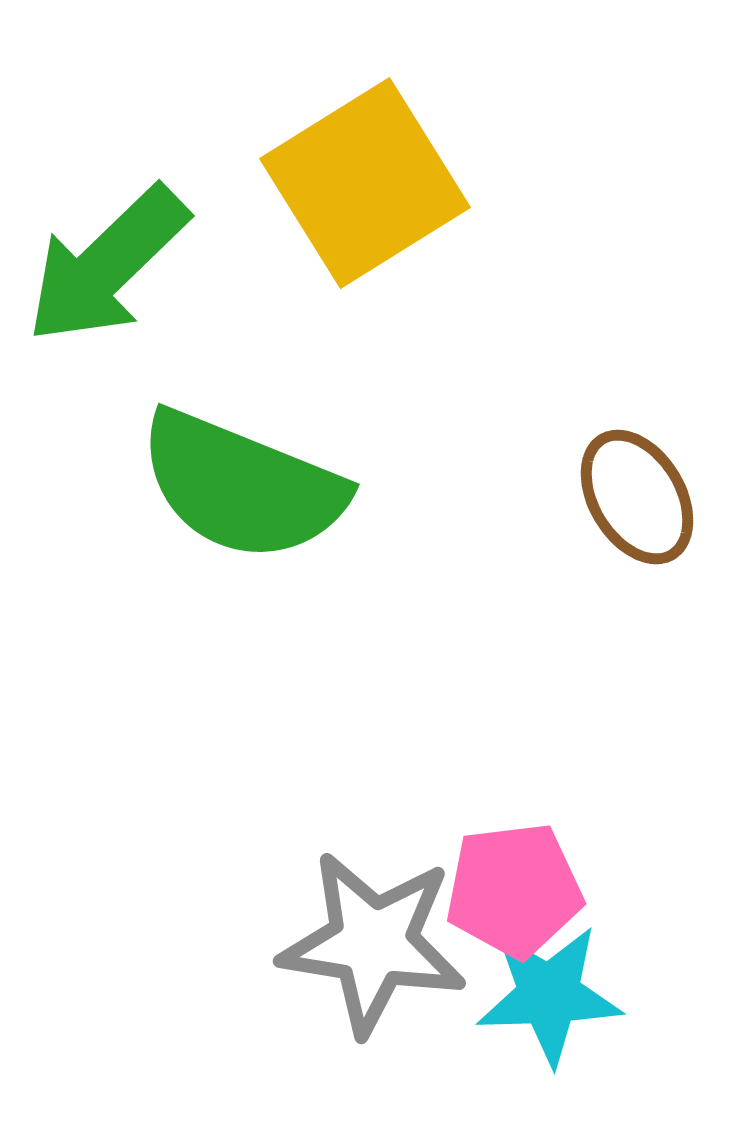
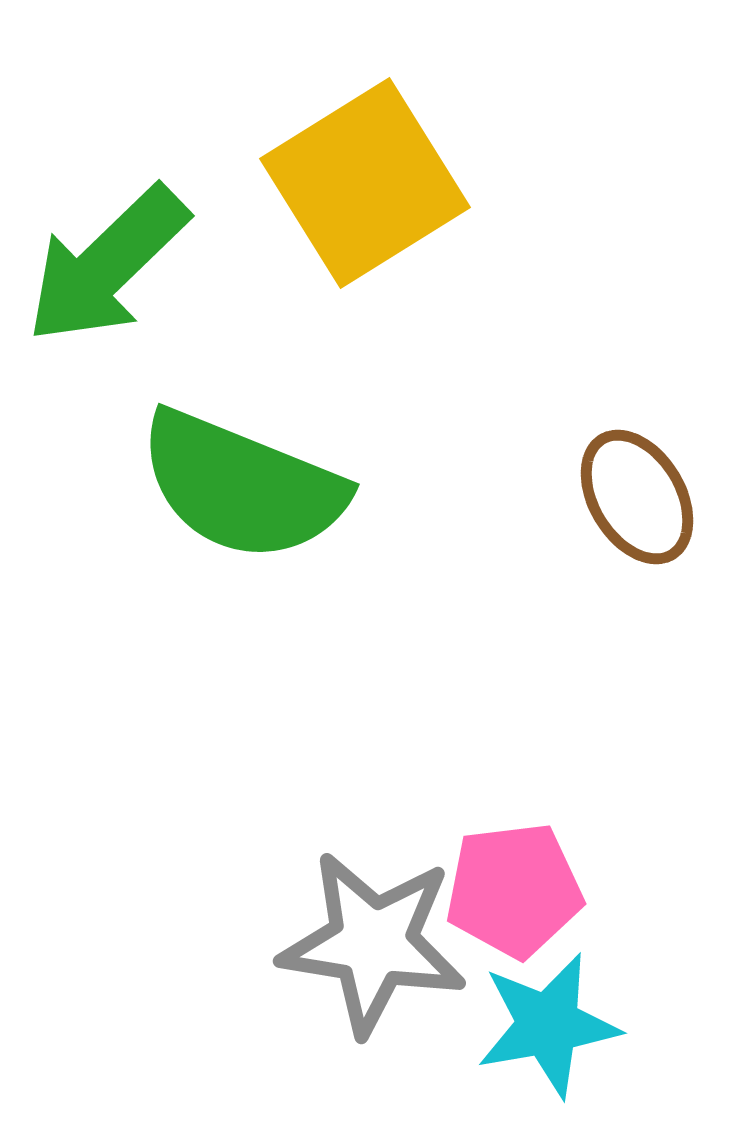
cyan star: moved 1 px left, 30 px down; rotated 8 degrees counterclockwise
